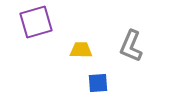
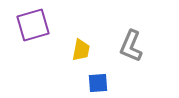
purple square: moved 3 px left, 3 px down
yellow trapezoid: rotated 100 degrees clockwise
